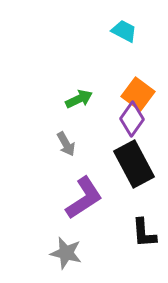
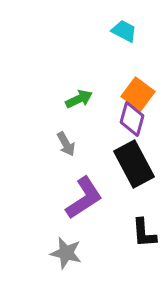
purple diamond: rotated 20 degrees counterclockwise
